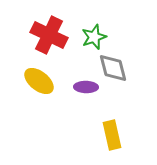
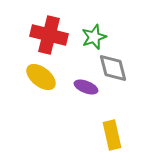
red cross: rotated 12 degrees counterclockwise
yellow ellipse: moved 2 px right, 4 px up
purple ellipse: rotated 20 degrees clockwise
